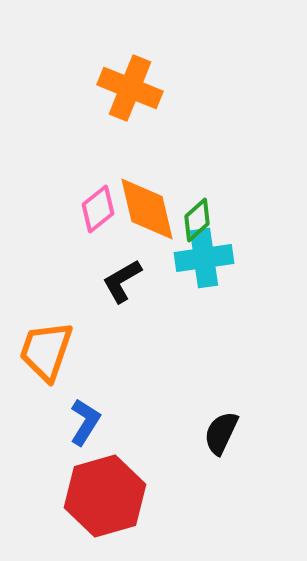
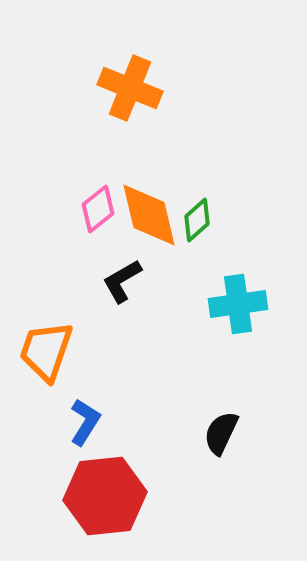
orange diamond: moved 2 px right, 6 px down
cyan cross: moved 34 px right, 46 px down
red hexagon: rotated 10 degrees clockwise
